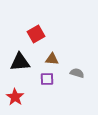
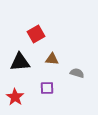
purple square: moved 9 px down
